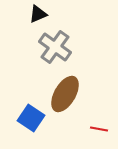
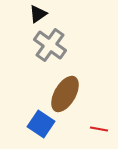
black triangle: rotated 12 degrees counterclockwise
gray cross: moved 5 px left, 2 px up
blue square: moved 10 px right, 6 px down
